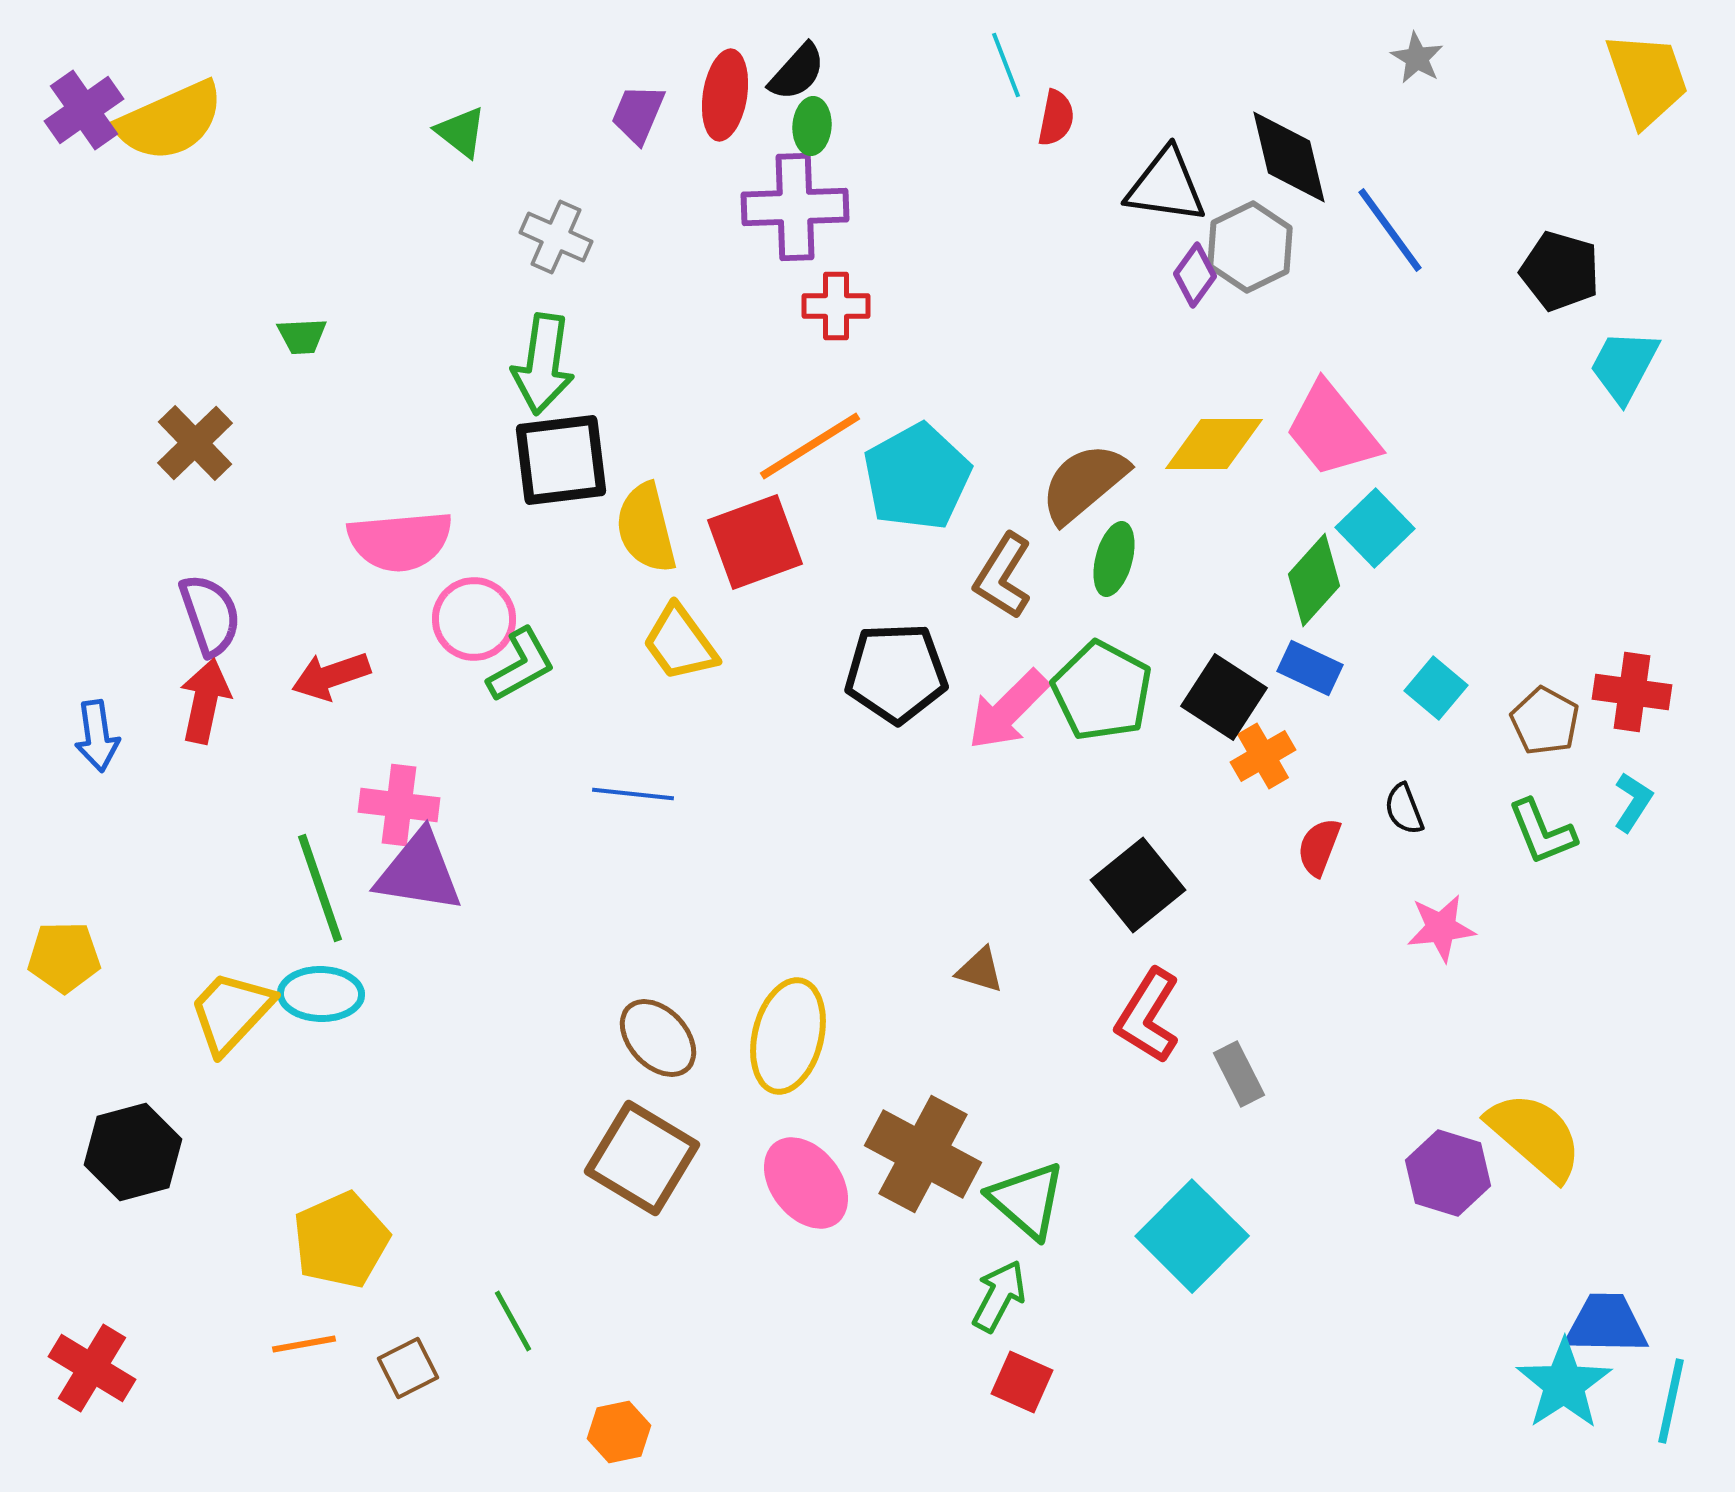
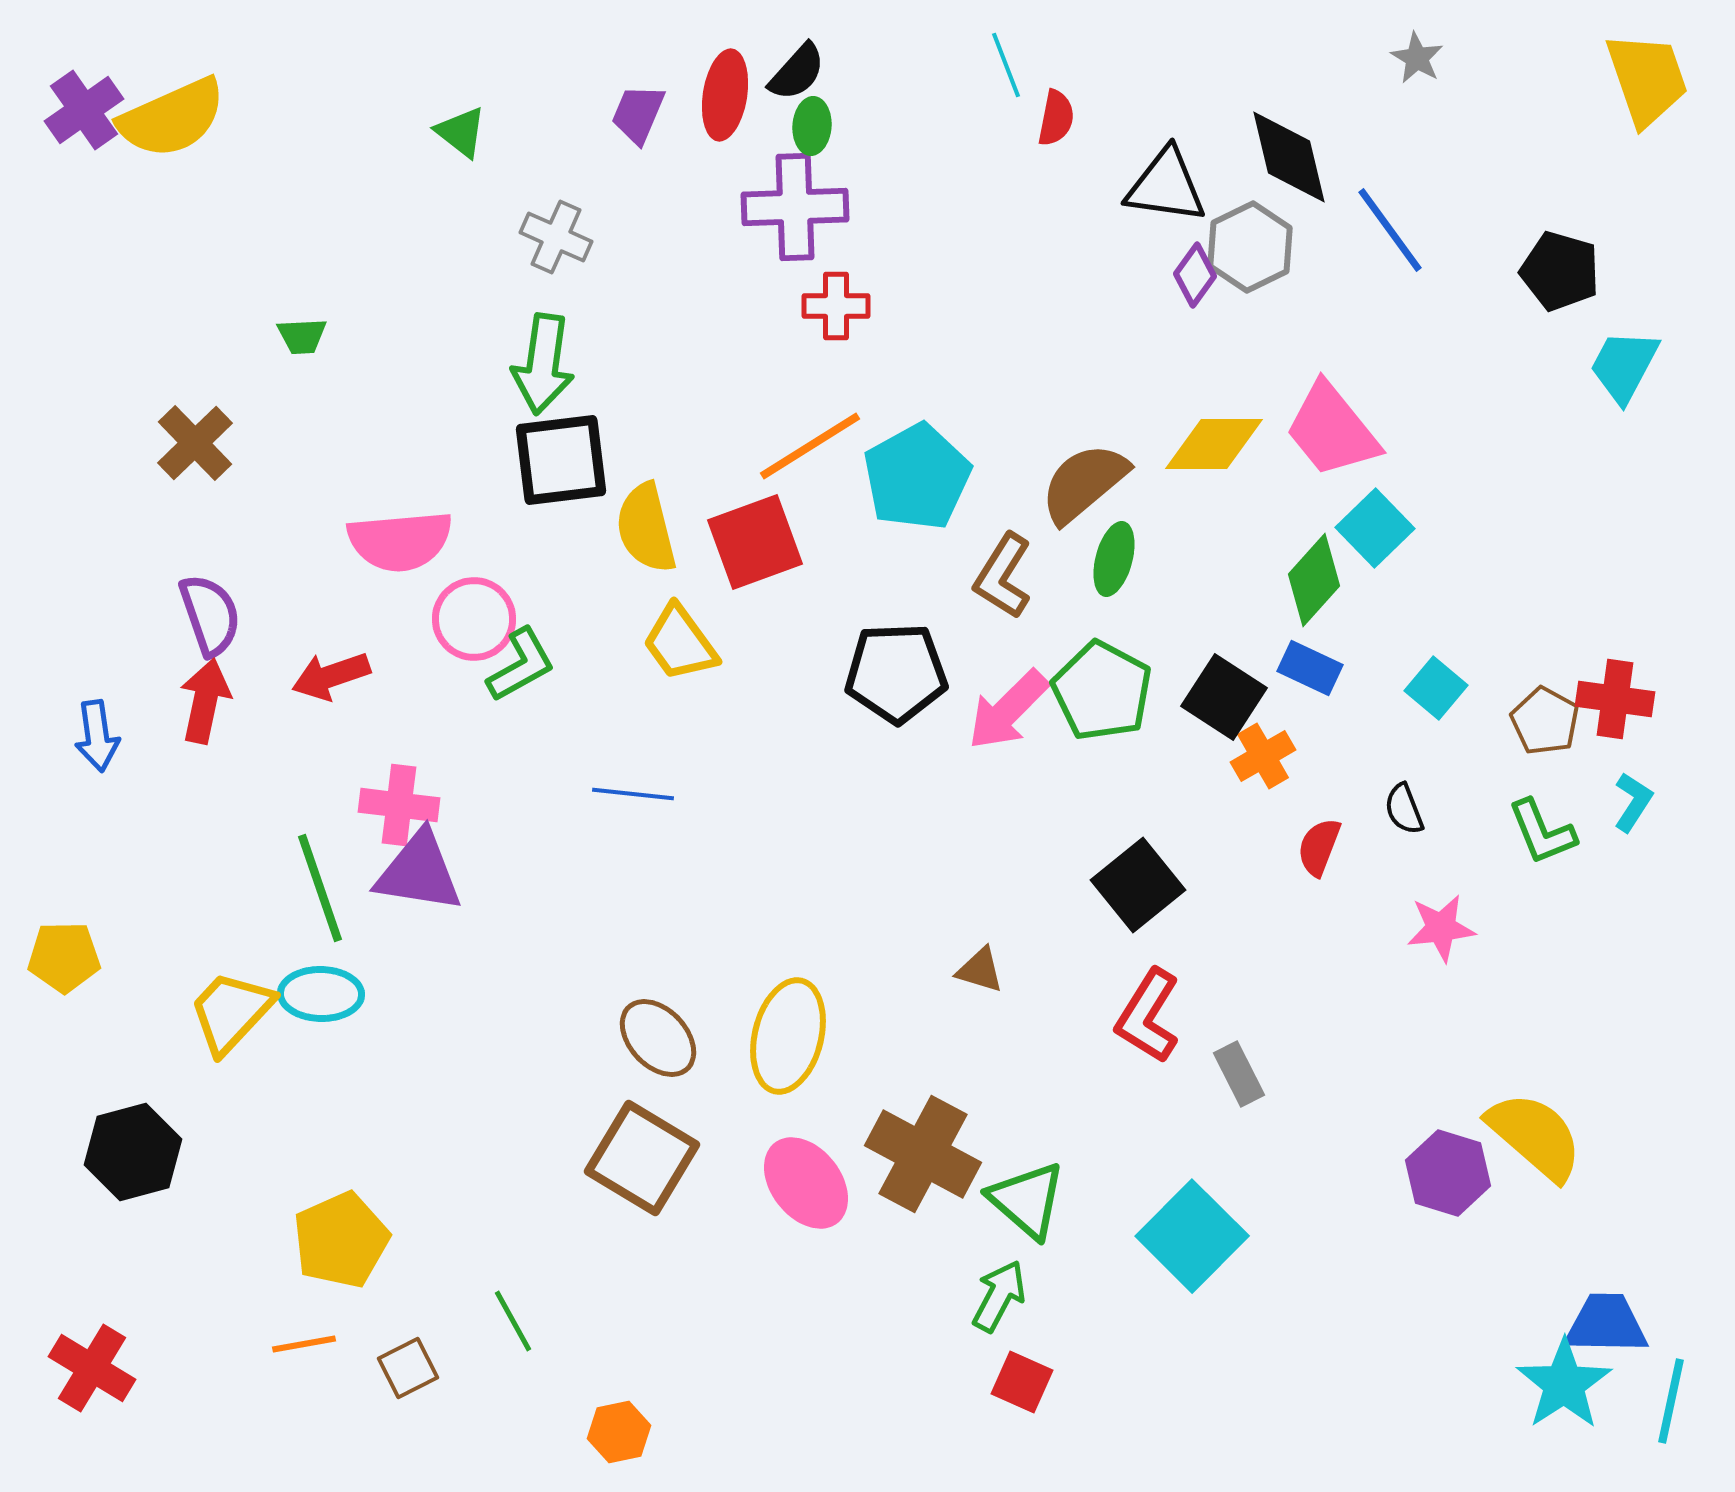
yellow semicircle at (170, 121): moved 2 px right, 3 px up
red cross at (1632, 692): moved 17 px left, 7 px down
